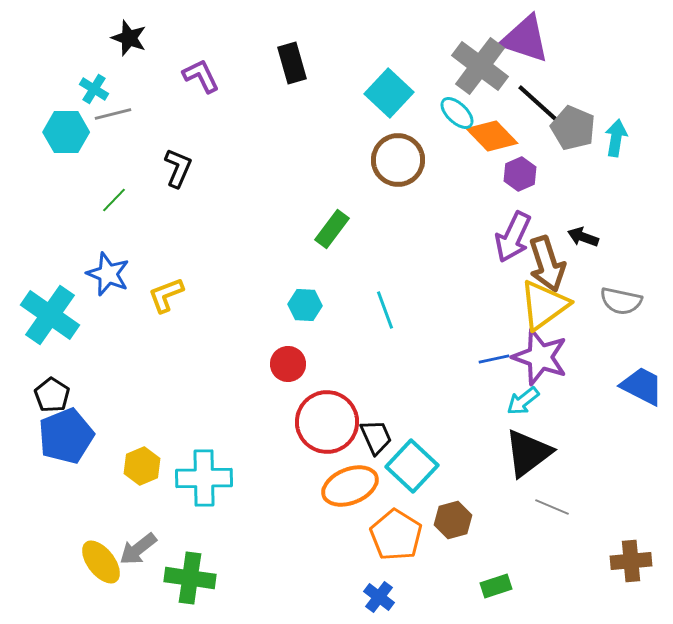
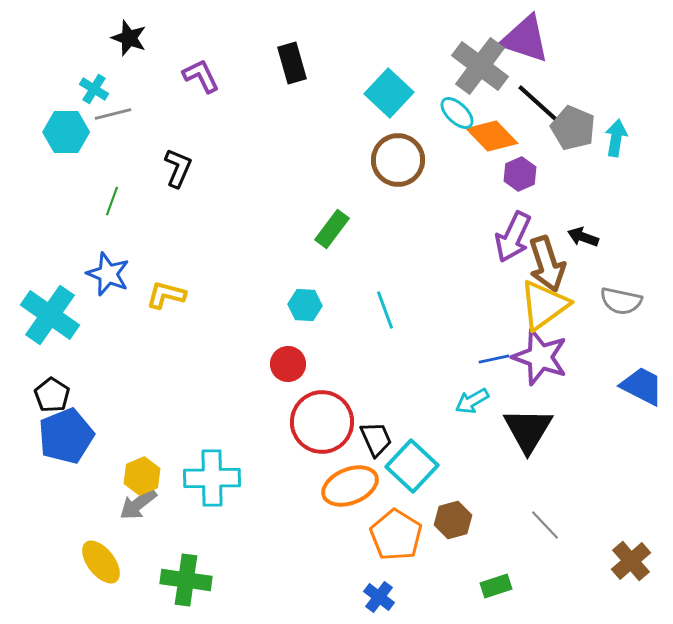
green line at (114, 200): moved 2 px left, 1 px down; rotated 24 degrees counterclockwise
yellow L-shape at (166, 295): rotated 36 degrees clockwise
cyan arrow at (523, 401): moved 51 px left; rotated 8 degrees clockwise
red circle at (327, 422): moved 5 px left
black trapezoid at (376, 437): moved 2 px down
black triangle at (528, 453): moved 23 px up; rotated 22 degrees counterclockwise
yellow hexagon at (142, 466): moved 10 px down
cyan cross at (204, 478): moved 8 px right
gray line at (552, 507): moved 7 px left, 18 px down; rotated 24 degrees clockwise
gray arrow at (138, 549): moved 45 px up
brown cross at (631, 561): rotated 36 degrees counterclockwise
green cross at (190, 578): moved 4 px left, 2 px down
